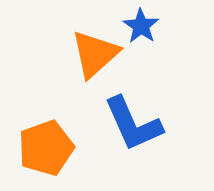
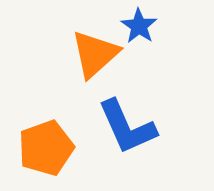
blue star: moved 2 px left
blue L-shape: moved 6 px left, 3 px down
